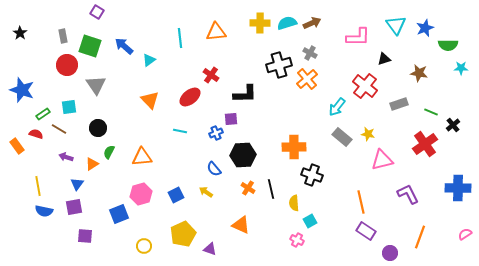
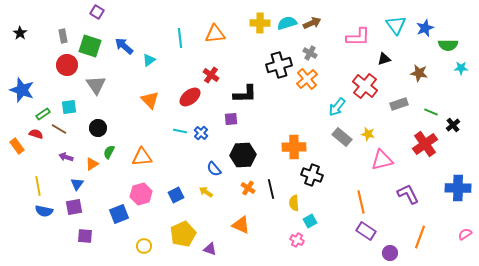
orange triangle at (216, 32): moved 1 px left, 2 px down
blue cross at (216, 133): moved 15 px left; rotated 24 degrees counterclockwise
